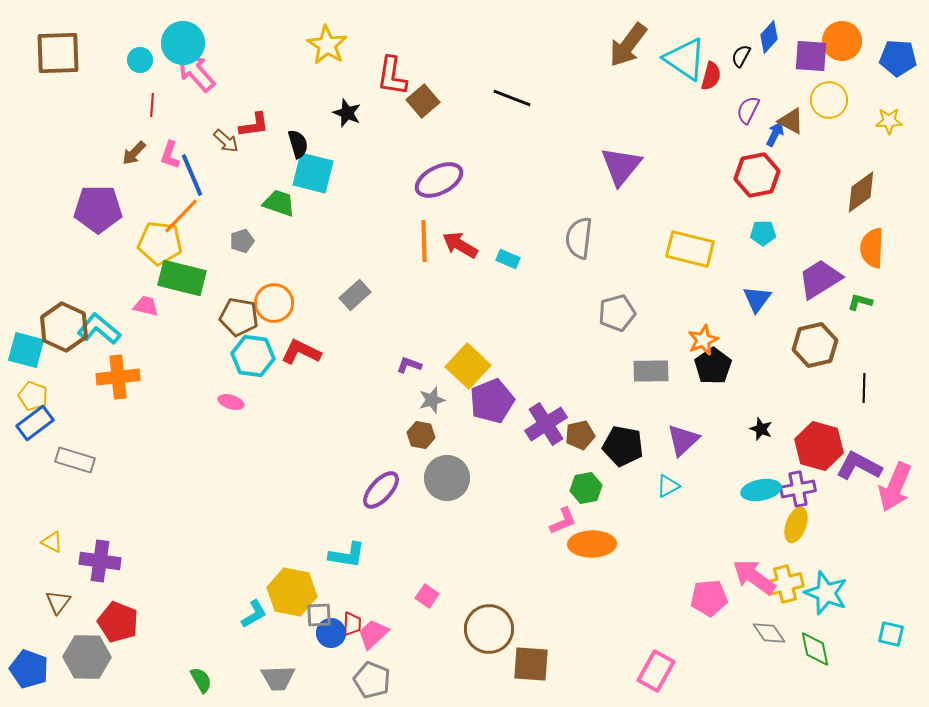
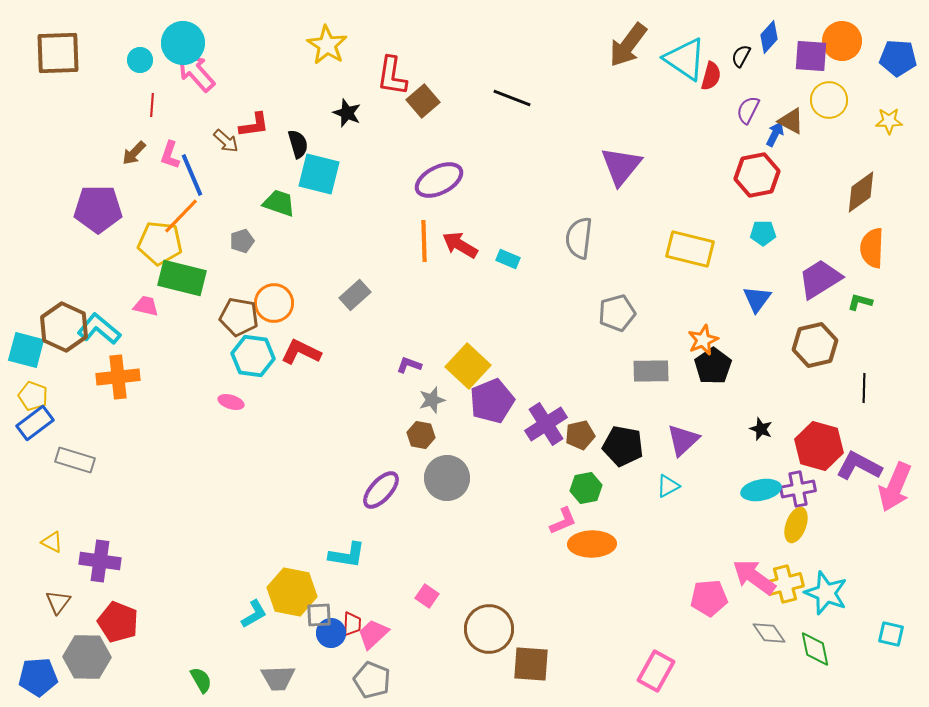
cyan square at (313, 173): moved 6 px right, 1 px down
blue pentagon at (29, 669): moved 9 px right, 8 px down; rotated 24 degrees counterclockwise
